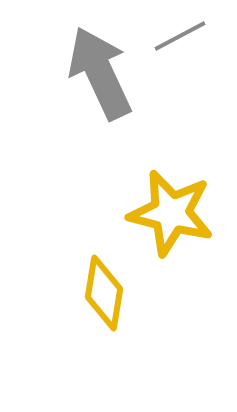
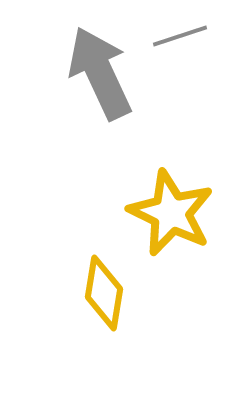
gray line: rotated 10 degrees clockwise
yellow star: rotated 12 degrees clockwise
